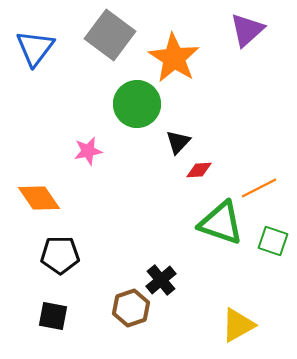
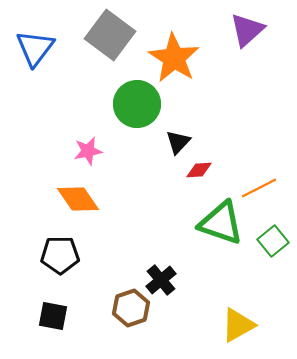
orange diamond: moved 39 px right, 1 px down
green square: rotated 32 degrees clockwise
